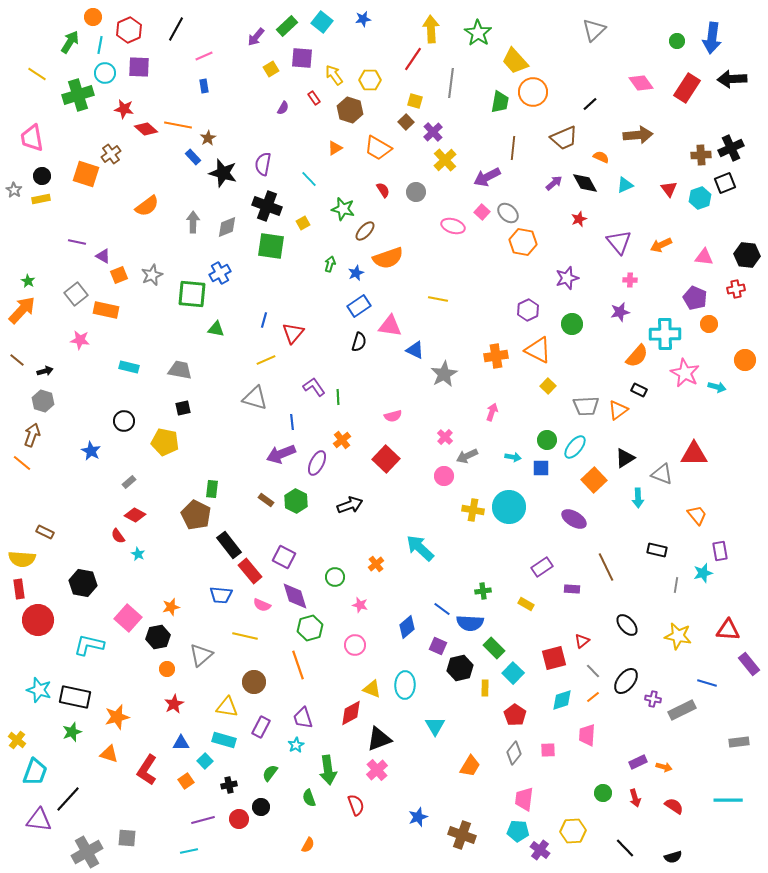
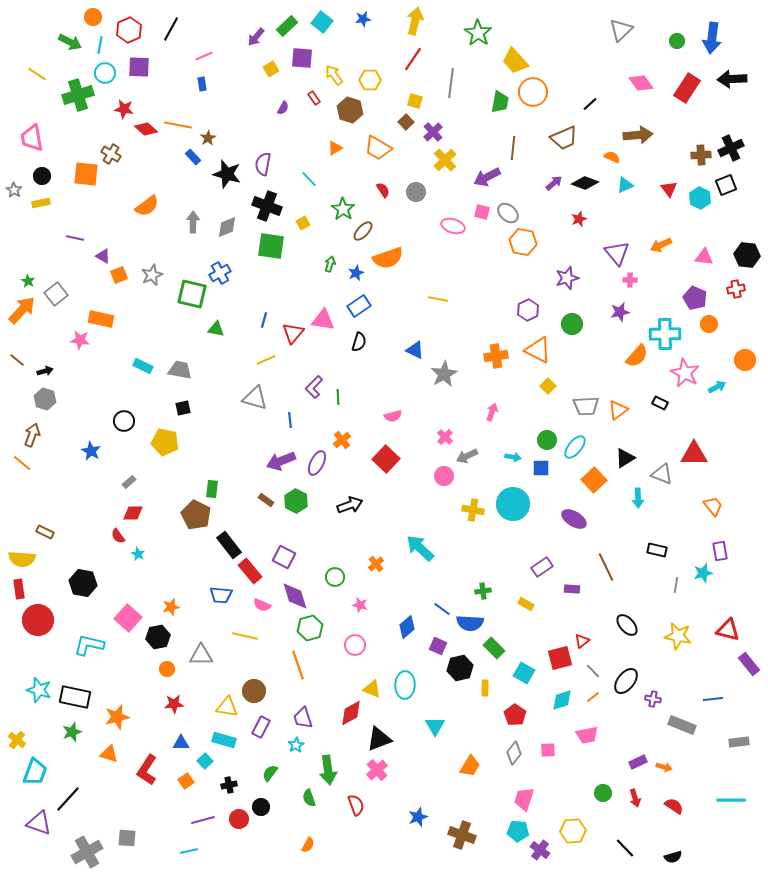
black line at (176, 29): moved 5 px left
yellow arrow at (431, 29): moved 16 px left, 8 px up; rotated 16 degrees clockwise
gray triangle at (594, 30): moved 27 px right
green arrow at (70, 42): rotated 85 degrees clockwise
blue rectangle at (204, 86): moved 2 px left, 2 px up
brown cross at (111, 154): rotated 24 degrees counterclockwise
orange semicircle at (601, 157): moved 11 px right
black star at (223, 173): moved 4 px right, 1 px down
orange square at (86, 174): rotated 12 degrees counterclockwise
black diamond at (585, 183): rotated 40 degrees counterclockwise
black square at (725, 183): moved 1 px right, 2 px down
cyan hexagon at (700, 198): rotated 15 degrees counterclockwise
yellow rectangle at (41, 199): moved 4 px down
green star at (343, 209): rotated 20 degrees clockwise
pink square at (482, 212): rotated 28 degrees counterclockwise
brown ellipse at (365, 231): moved 2 px left
purple line at (77, 242): moved 2 px left, 4 px up
purple triangle at (619, 242): moved 2 px left, 11 px down
gray square at (76, 294): moved 20 px left
green square at (192, 294): rotated 8 degrees clockwise
orange rectangle at (106, 310): moved 5 px left, 9 px down
pink triangle at (390, 326): moved 67 px left, 6 px up
cyan rectangle at (129, 367): moved 14 px right, 1 px up; rotated 12 degrees clockwise
purple L-shape at (314, 387): rotated 100 degrees counterclockwise
cyan arrow at (717, 387): rotated 42 degrees counterclockwise
black rectangle at (639, 390): moved 21 px right, 13 px down
gray hexagon at (43, 401): moved 2 px right, 2 px up
blue line at (292, 422): moved 2 px left, 2 px up
purple arrow at (281, 454): moved 7 px down
cyan circle at (509, 507): moved 4 px right, 3 px up
red diamond at (135, 515): moved 2 px left, 2 px up; rotated 30 degrees counterclockwise
orange trapezoid at (697, 515): moved 16 px right, 9 px up
red triangle at (728, 630): rotated 10 degrees clockwise
gray triangle at (201, 655): rotated 40 degrees clockwise
red square at (554, 658): moved 6 px right
cyan square at (513, 673): moved 11 px right; rotated 15 degrees counterclockwise
brown circle at (254, 682): moved 9 px down
blue line at (707, 683): moved 6 px right, 16 px down; rotated 24 degrees counterclockwise
red star at (174, 704): rotated 24 degrees clockwise
gray rectangle at (682, 710): moved 15 px down; rotated 48 degrees clockwise
pink trapezoid at (587, 735): rotated 105 degrees counterclockwise
pink trapezoid at (524, 799): rotated 10 degrees clockwise
cyan line at (728, 800): moved 3 px right
purple triangle at (39, 820): moved 3 px down; rotated 12 degrees clockwise
